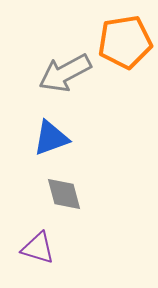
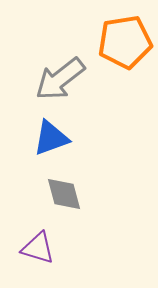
gray arrow: moved 5 px left, 6 px down; rotated 10 degrees counterclockwise
